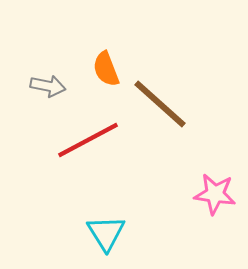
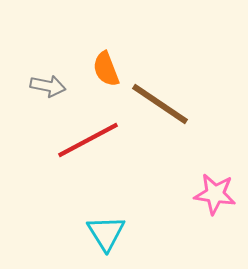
brown line: rotated 8 degrees counterclockwise
